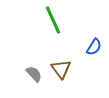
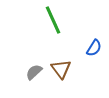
blue semicircle: moved 1 px down
gray semicircle: moved 2 px up; rotated 90 degrees counterclockwise
